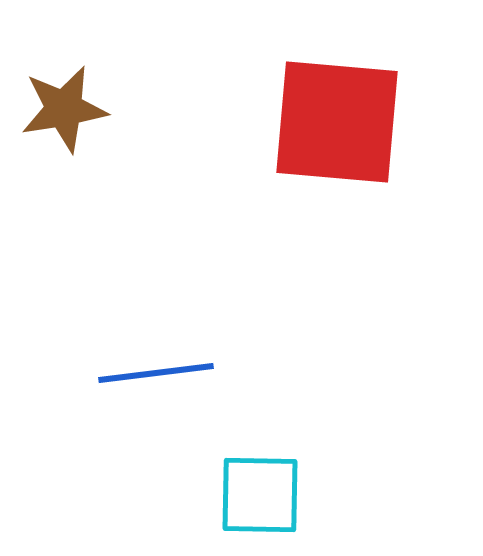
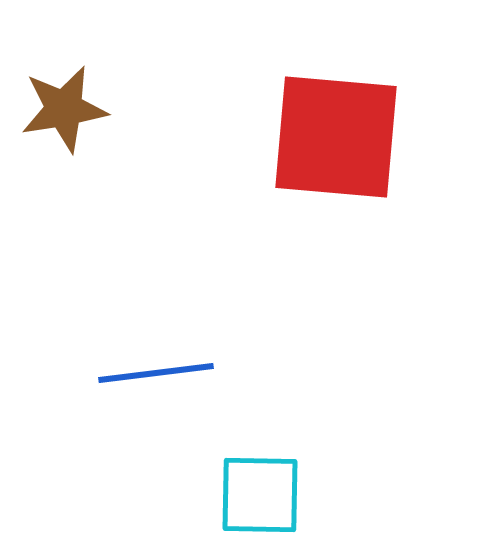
red square: moved 1 px left, 15 px down
